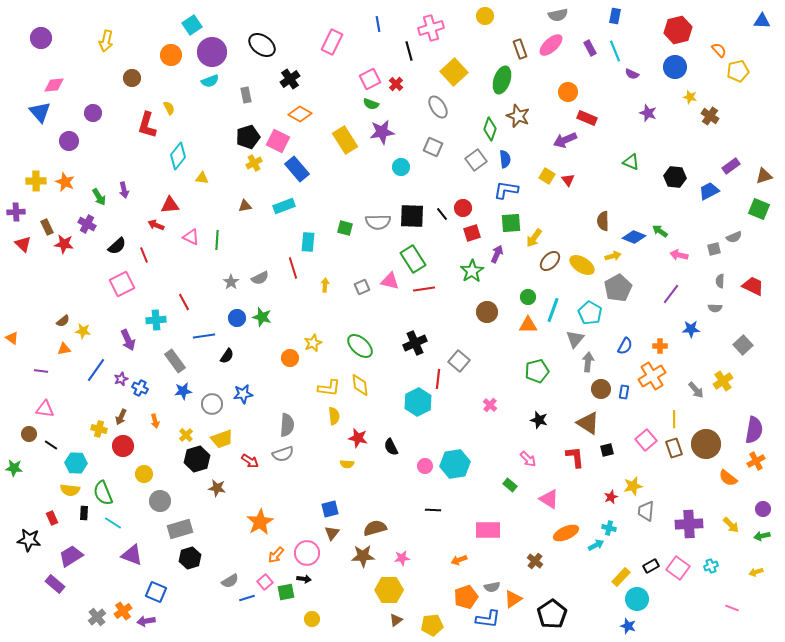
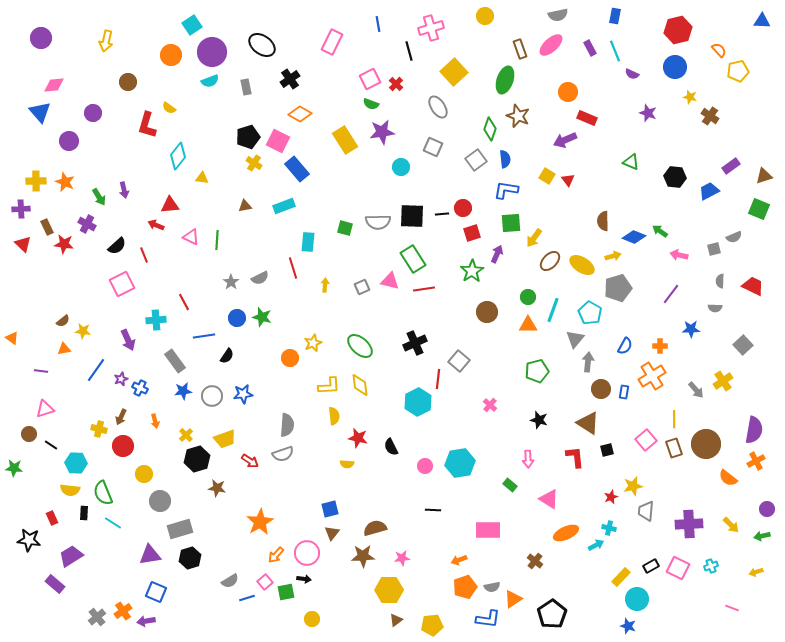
brown circle at (132, 78): moved 4 px left, 4 px down
green ellipse at (502, 80): moved 3 px right
gray rectangle at (246, 95): moved 8 px up
yellow semicircle at (169, 108): rotated 152 degrees clockwise
yellow cross at (254, 163): rotated 28 degrees counterclockwise
purple cross at (16, 212): moved 5 px right, 3 px up
black line at (442, 214): rotated 56 degrees counterclockwise
gray pentagon at (618, 288): rotated 12 degrees clockwise
yellow L-shape at (329, 388): moved 2 px up; rotated 10 degrees counterclockwise
gray circle at (212, 404): moved 8 px up
pink triangle at (45, 409): rotated 24 degrees counterclockwise
yellow trapezoid at (222, 439): moved 3 px right
pink arrow at (528, 459): rotated 42 degrees clockwise
cyan hexagon at (455, 464): moved 5 px right, 1 px up
purple circle at (763, 509): moved 4 px right
purple triangle at (132, 555): moved 18 px right; rotated 30 degrees counterclockwise
pink square at (678, 568): rotated 10 degrees counterclockwise
orange pentagon at (466, 597): moved 1 px left, 10 px up
